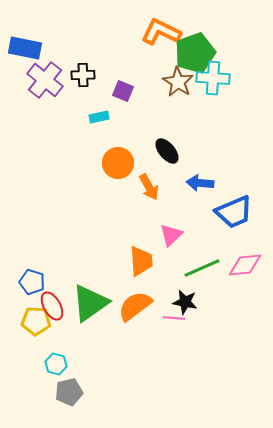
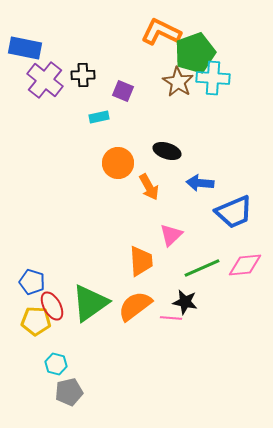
black ellipse: rotated 32 degrees counterclockwise
pink line: moved 3 px left
